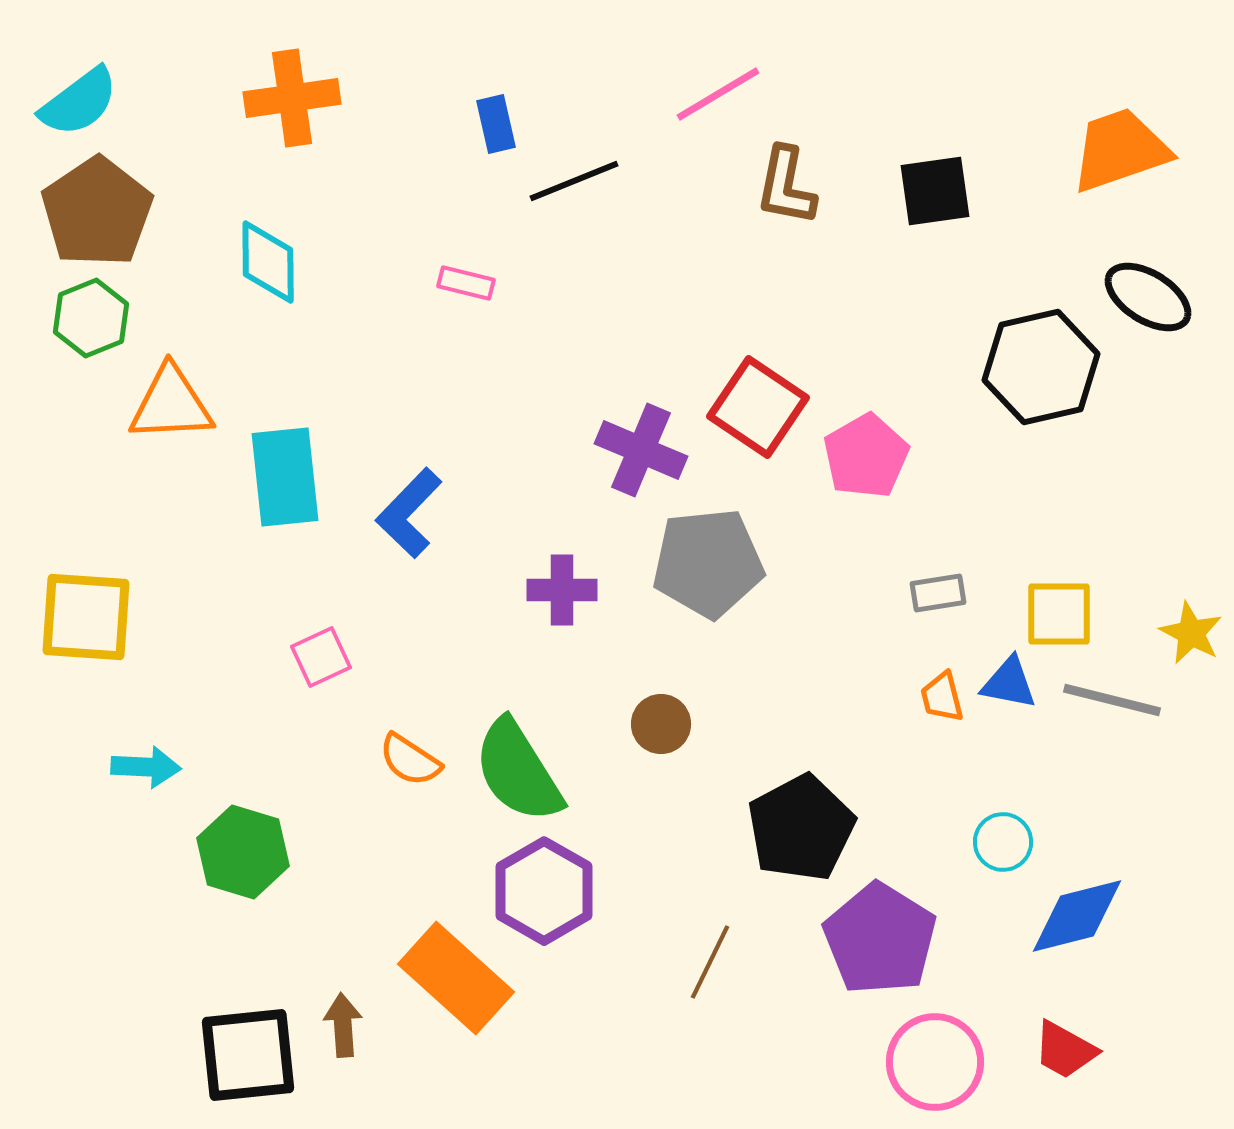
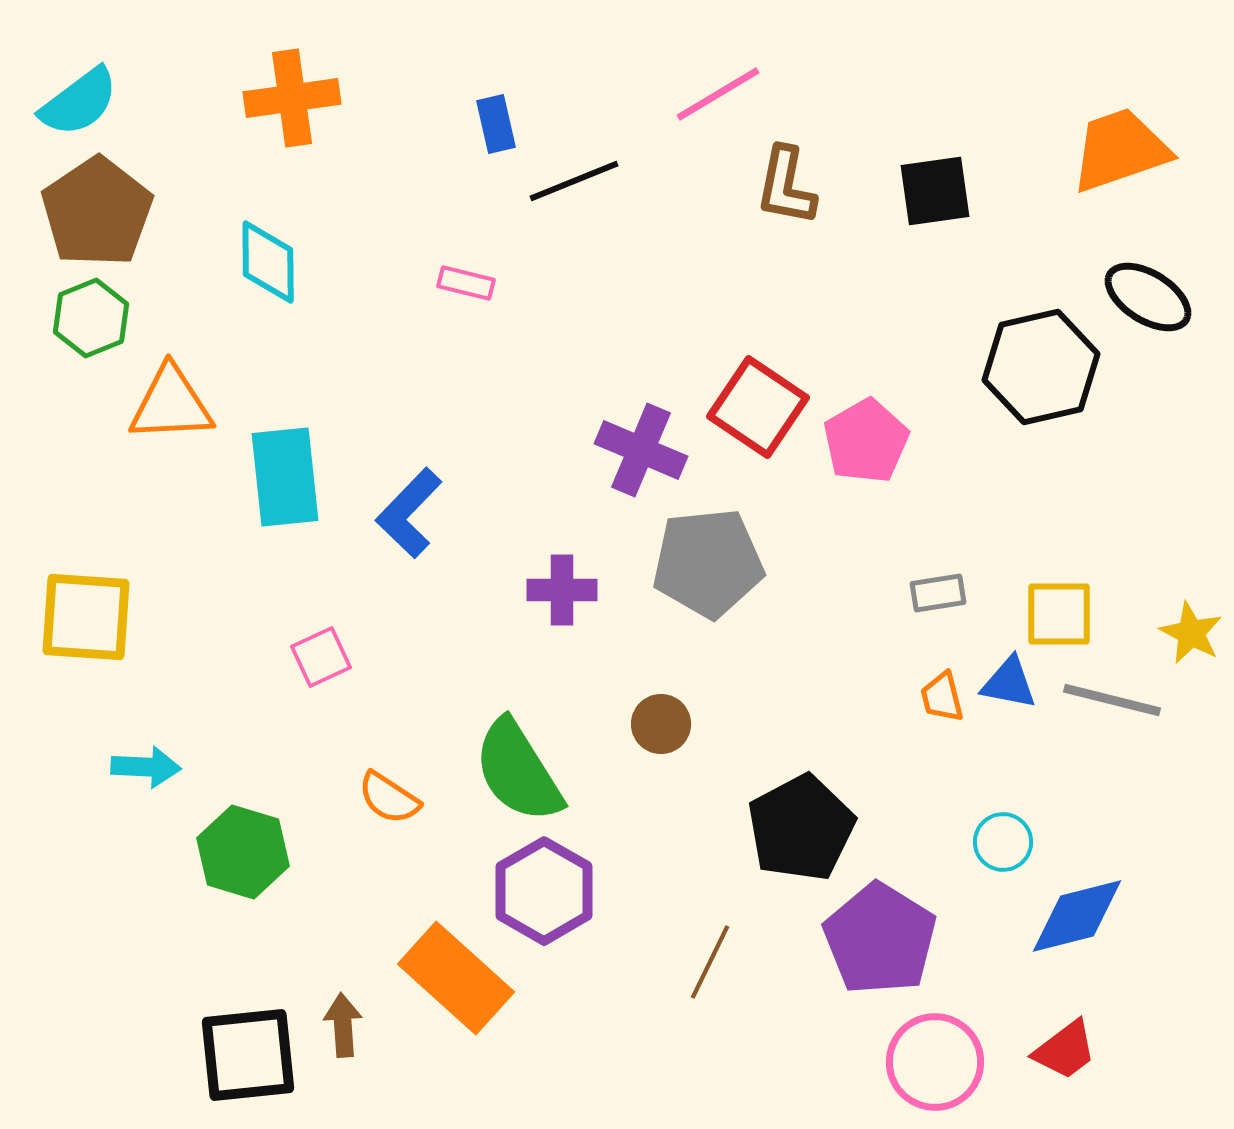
pink pentagon at (866, 456): moved 15 px up
orange semicircle at (410, 760): moved 21 px left, 38 px down
red trapezoid at (1065, 1050): rotated 66 degrees counterclockwise
